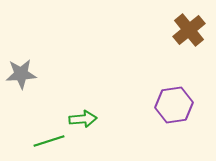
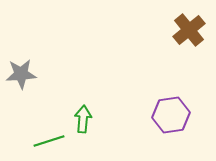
purple hexagon: moved 3 px left, 10 px down
green arrow: rotated 80 degrees counterclockwise
